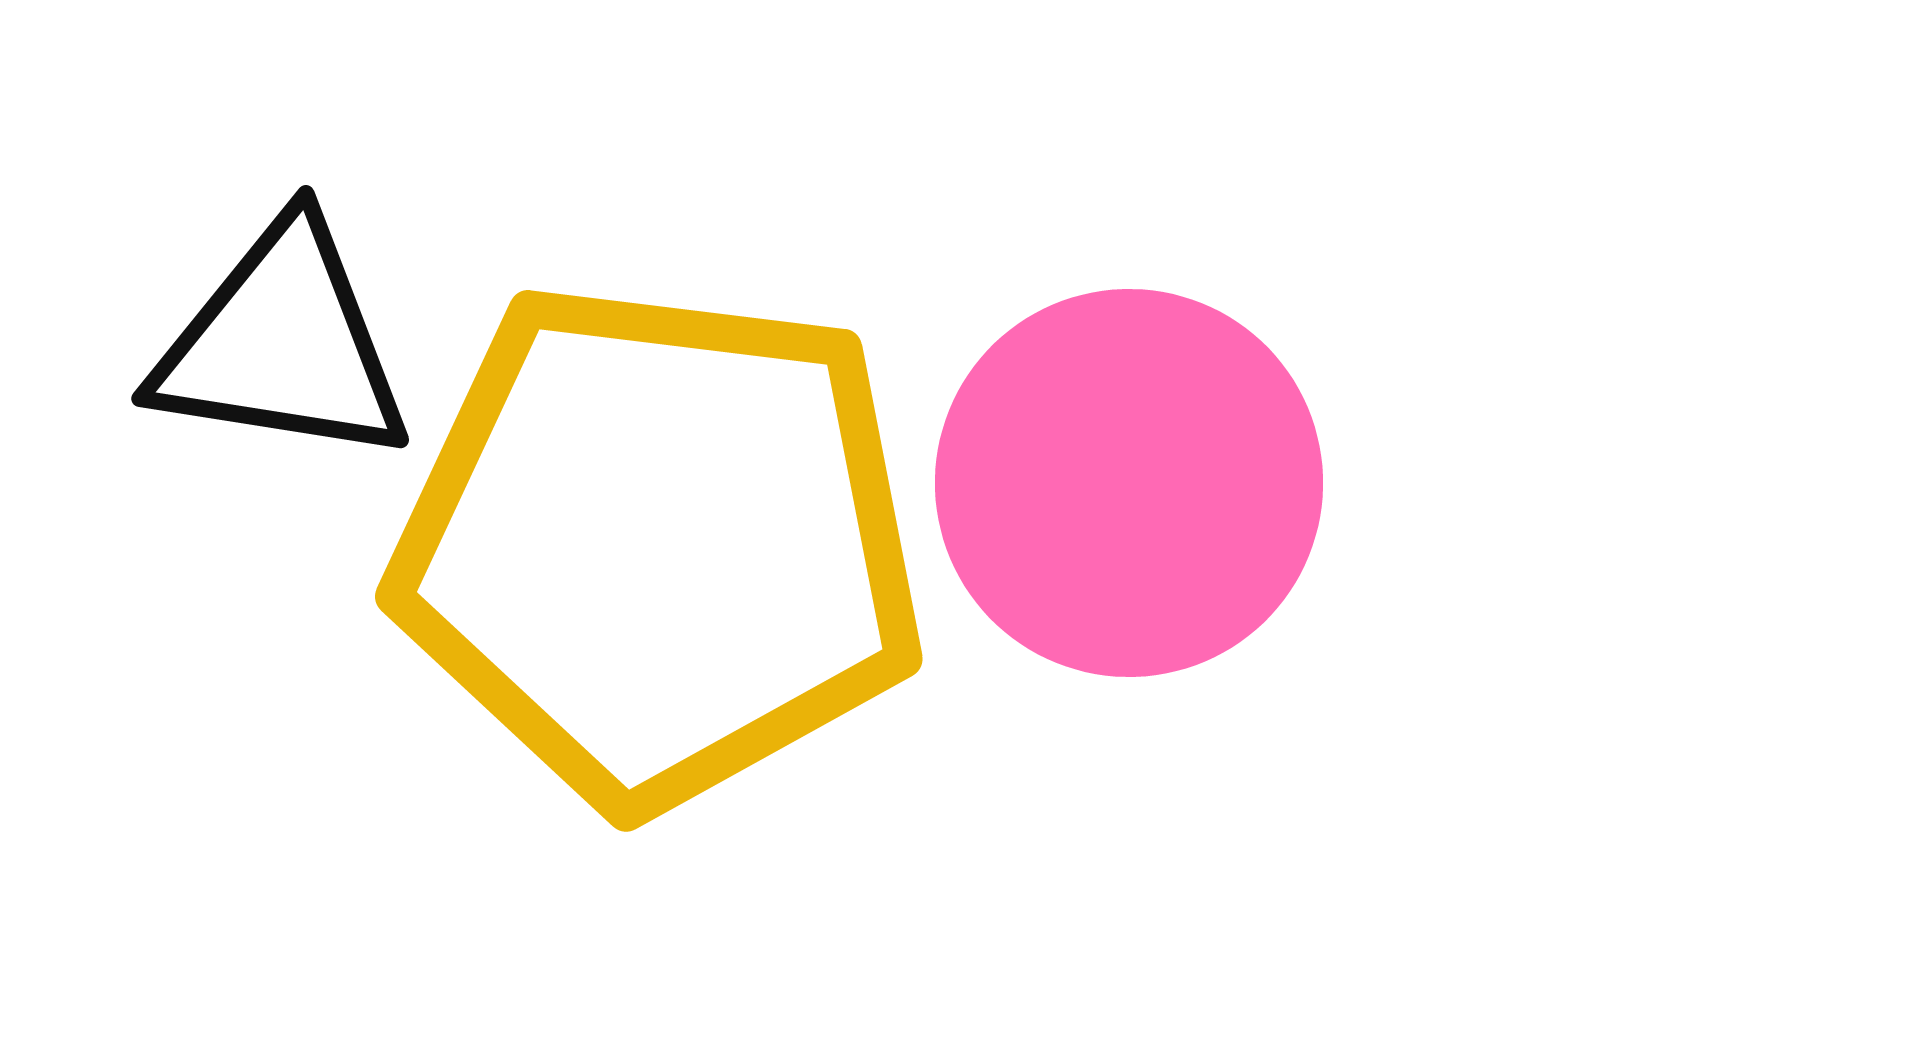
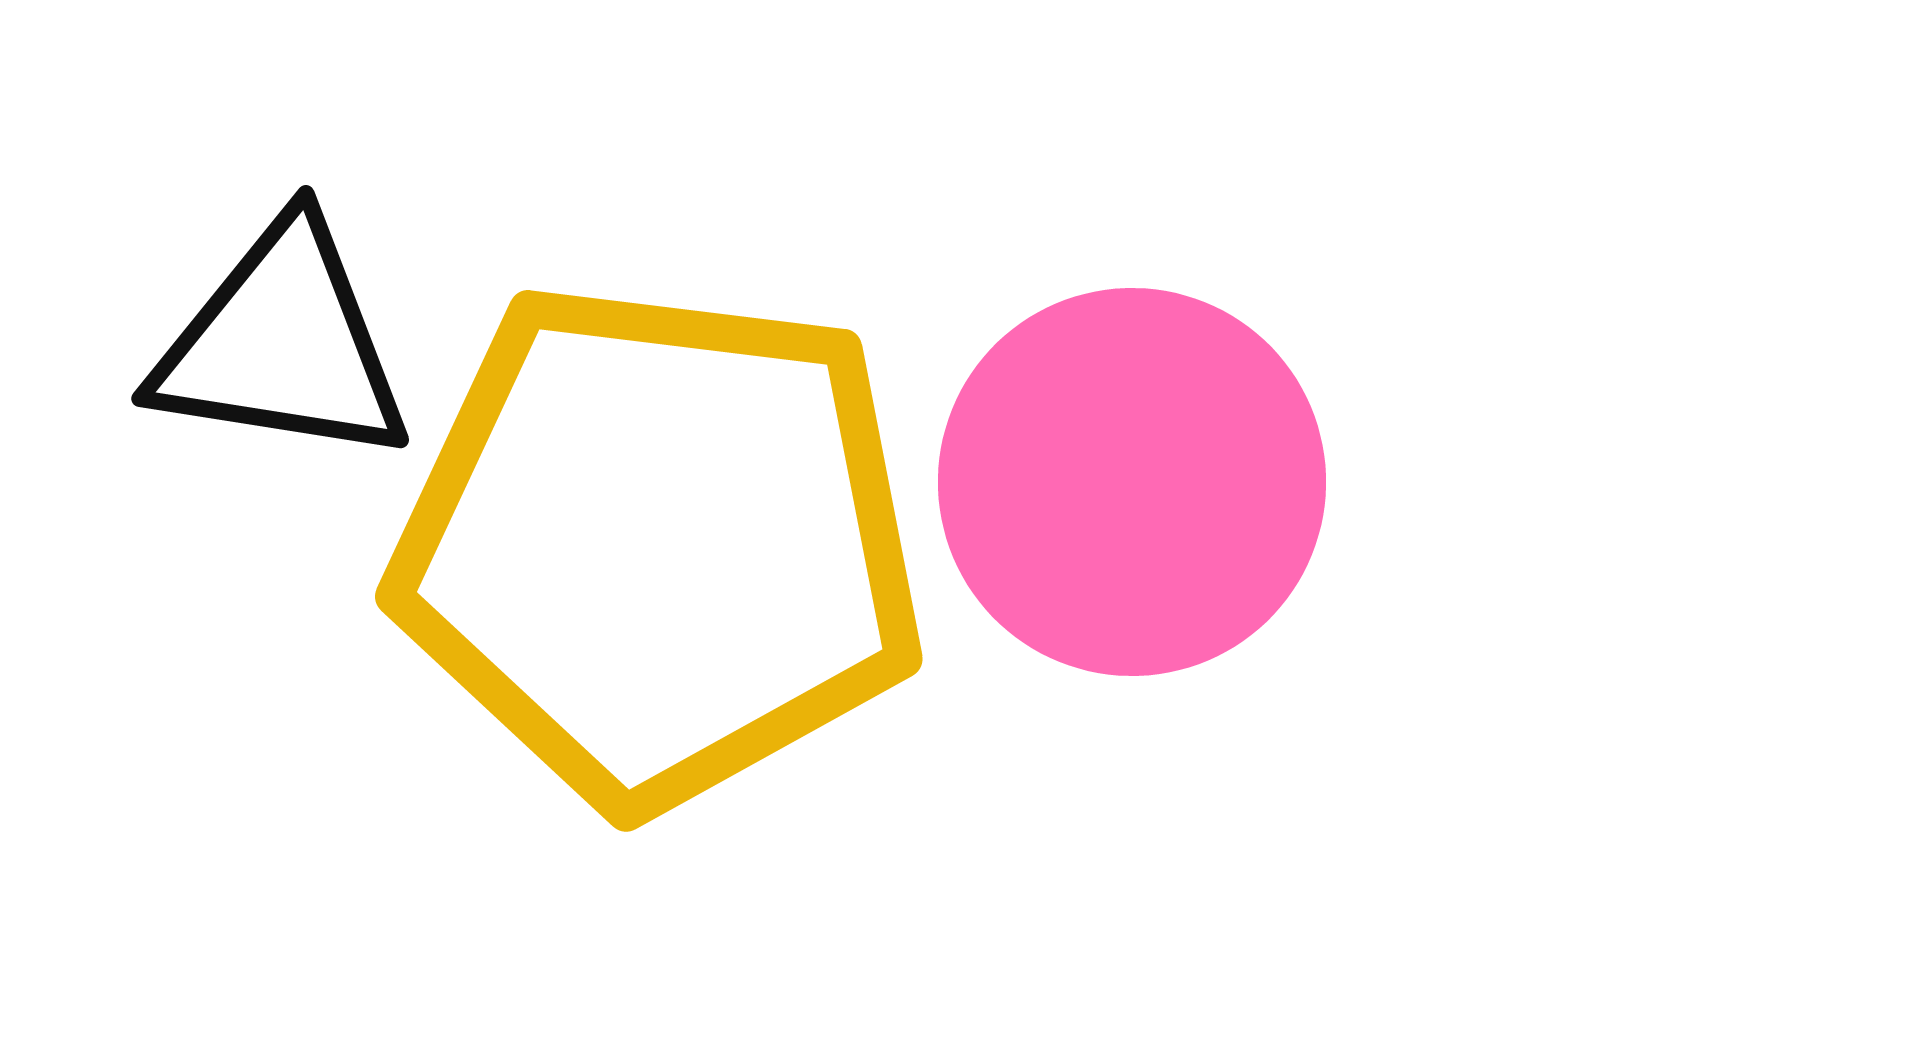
pink circle: moved 3 px right, 1 px up
